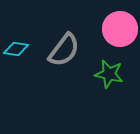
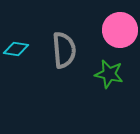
pink circle: moved 1 px down
gray semicircle: rotated 42 degrees counterclockwise
